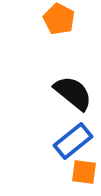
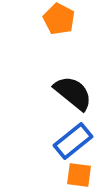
orange square: moved 5 px left, 3 px down
